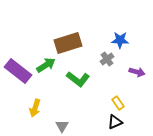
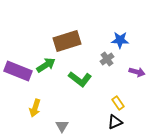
brown rectangle: moved 1 px left, 2 px up
purple rectangle: rotated 16 degrees counterclockwise
green L-shape: moved 2 px right
